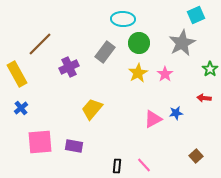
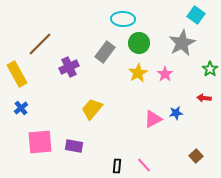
cyan square: rotated 30 degrees counterclockwise
